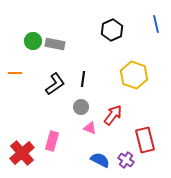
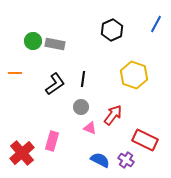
blue line: rotated 42 degrees clockwise
red rectangle: rotated 50 degrees counterclockwise
